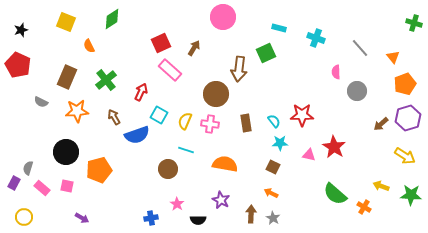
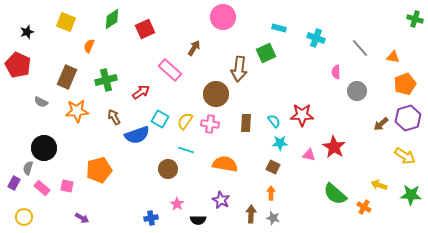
green cross at (414, 23): moved 1 px right, 4 px up
black star at (21, 30): moved 6 px right, 2 px down
red square at (161, 43): moved 16 px left, 14 px up
orange semicircle at (89, 46): rotated 48 degrees clockwise
orange triangle at (393, 57): rotated 40 degrees counterclockwise
green cross at (106, 80): rotated 25 degrees clockwise
red arrow at (141, 92): rotated 30 degrees clockwise
cyan square at (159, 115): moved 1 px right, 4 px down
yellow semicircle at (185, 121): rotated 12 degrees clockwise
brown rectangle at (246, 123): rotated 12 degrees clockwise
black circle at (66, 152): moved 22 px left, 4 px up
yellow arrow at (381, 186): moved 2 px left, 1 px up
orange arrow at (271, 193): rotated 64 degrees clockwise
gray star at (273, 218): rotated 16 degrees counterclockwise
